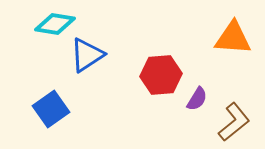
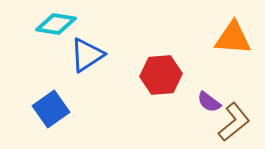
cyan diamond: moved 1 px right
purple semicircle: moved 12 px right, 3 px down; rotated 95 degrees clockwise
